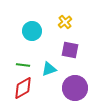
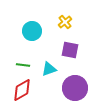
red diamond: moved 1 px left, 2 px down
